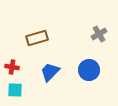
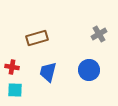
blue trapezoid: moved 2 px left; rotated 30 degrees counterclockwise
